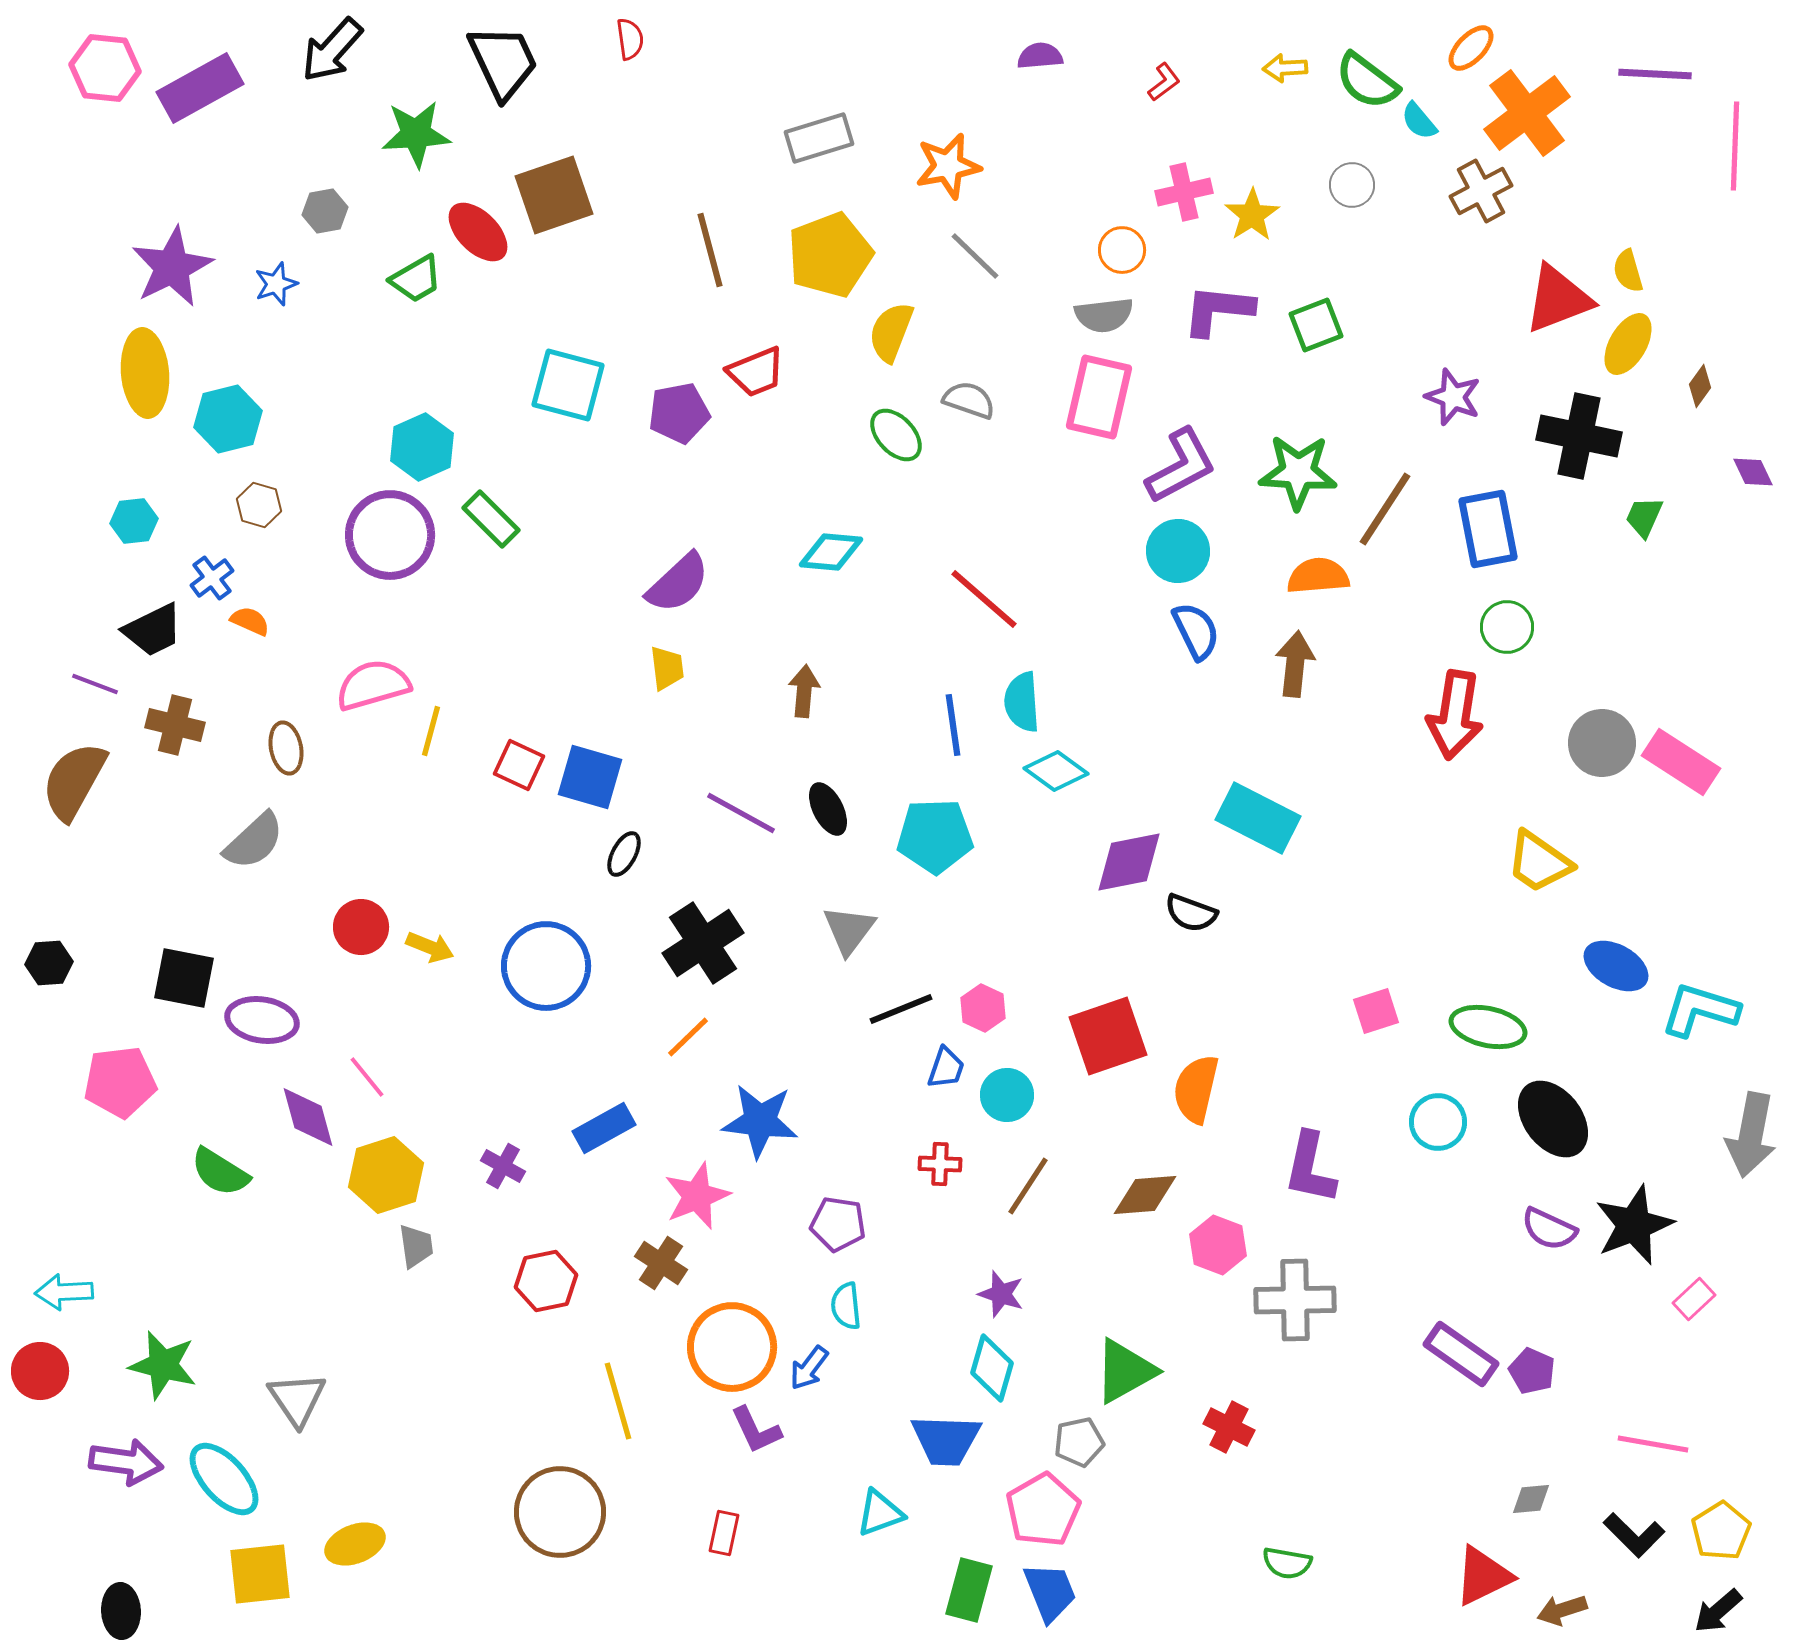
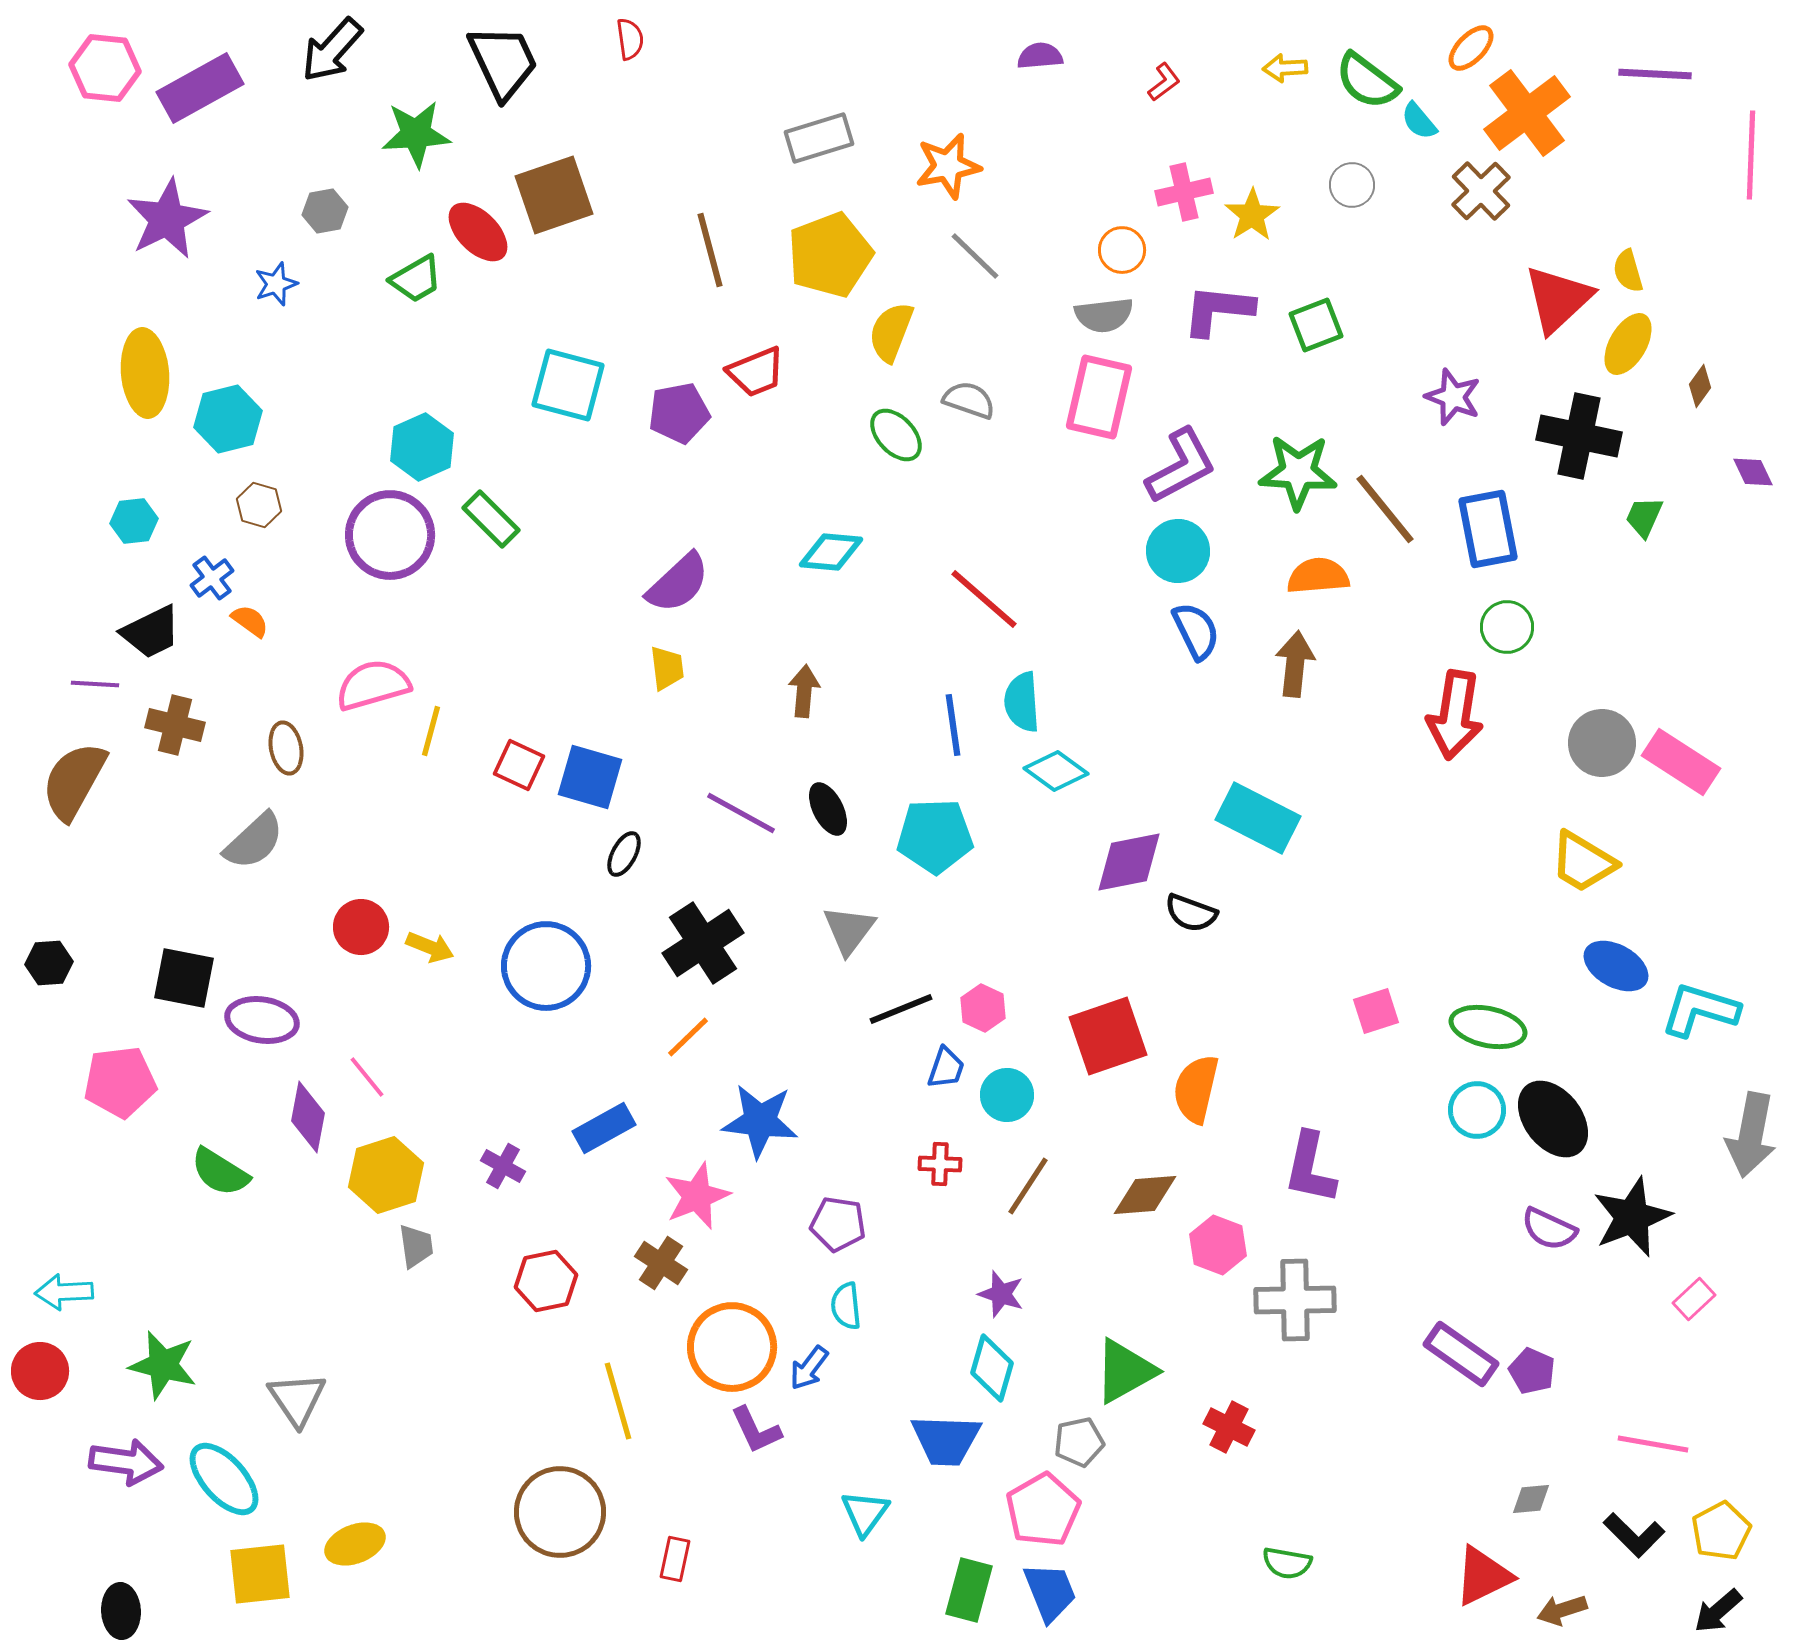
pink line at (1735, 146): moved 16 px right, 9 px down
brown cross at (1481, 191): rotated 16 degrees counterclockwise
purple star at (172, 267): moved 5 px left, 48 px up
red triangle at (1558, 299): rotated 22 degrees counterclockwise
brown line at (1385, 509): rotated 72 degrees counterclockwise
orange semicircle at (250, 621): rotated 12 degrees clockwise
black trapezoid at (153, 630): moved 2 px left, 2 px down
purple line at (95, 684): rotated 18 degrees counterclockwise
yellow trapezoid at (1539, 862): moved 44 px right; rotated 4 degrees counterclockwise
purple diamond at (308, 1117): rotated 26 degrees clockwise
cyan circle at (1438, 1122): moved 39 px right, 12 px up
black star at (1634, 1225): moved 2 px left, 8 px up
cyan triangle at (880, 1513): moved 15 px left; rotated 34 degrees counterclockwise
yellow pentagon at (1721, 1531): rotated 4 degrees clockwise
red rectangle at (724, 1533): moved 49 px left, 26 px down
